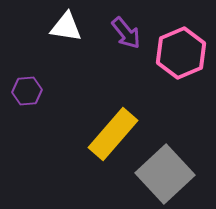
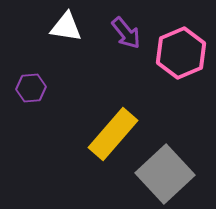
purple hexagon: moved 4 px right, 3 px up
